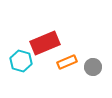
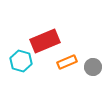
red rectangle: moved 2 px up
